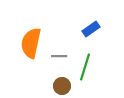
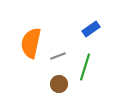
gray line: moved 1 px left; rotated 21 degrees counterclockwise
brown circle: moved 3 px left, 2 px up
